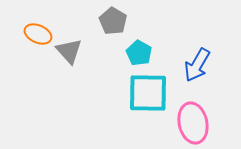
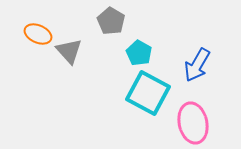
gray pentagon: moved 2 px left
cyan square: rotated 27 degrees clockwise
